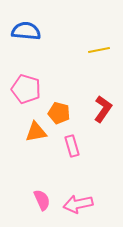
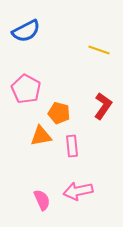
blue semicircle: rotated 148 degrees clockwise
yellow line: rotated 30 degrees clockwise
pink pentagon: rotated 12 degrees clockwise
red L-shape: moved 3 px up
orange triangle: moved 5 px right, 4 px down
pink rectangle: rotated 10 degrees clockwise
pink arrow: moved 13 px up
